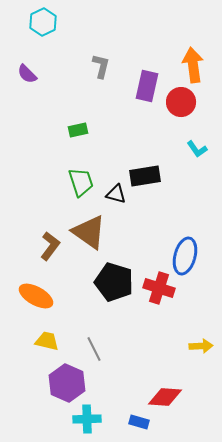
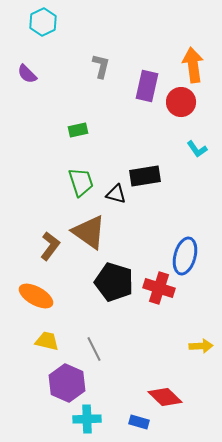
red diamond: rotated 40 degrees clockwise
